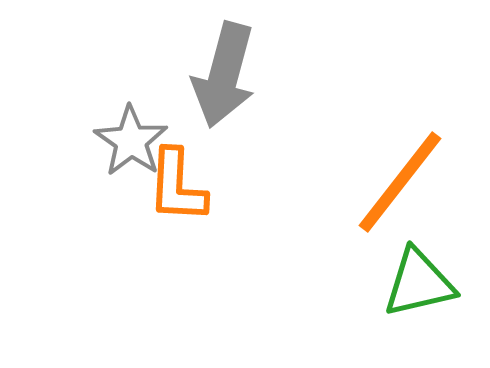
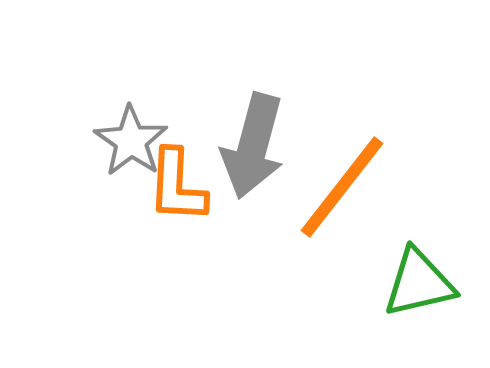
gray arrow: moved 29 px right, 71 px down
orange line: moved 58 px left, 5 px down
